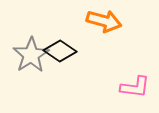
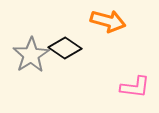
orange arrow: moved 4 px right
black diamond: moved 5 px right, 3 px up
